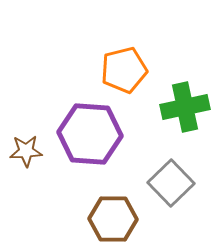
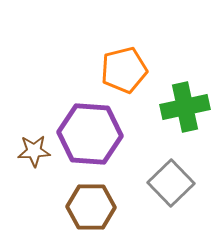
brown star: moved 8 px right
brown hexagon: moved 22 px left, 12 px up
